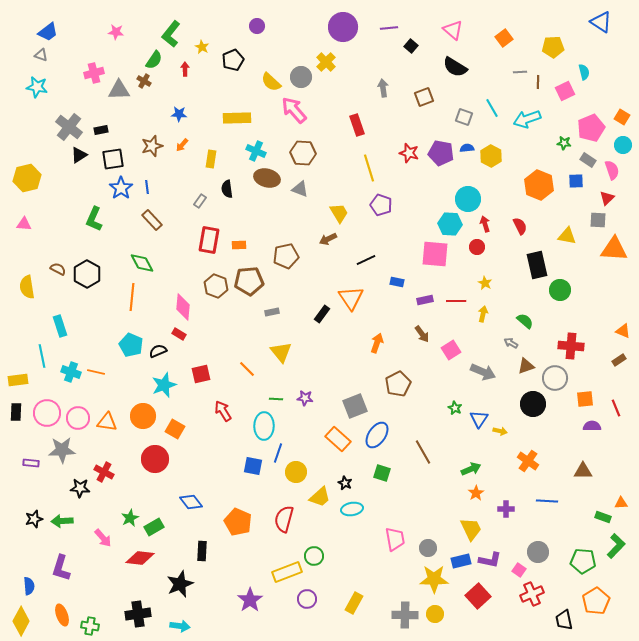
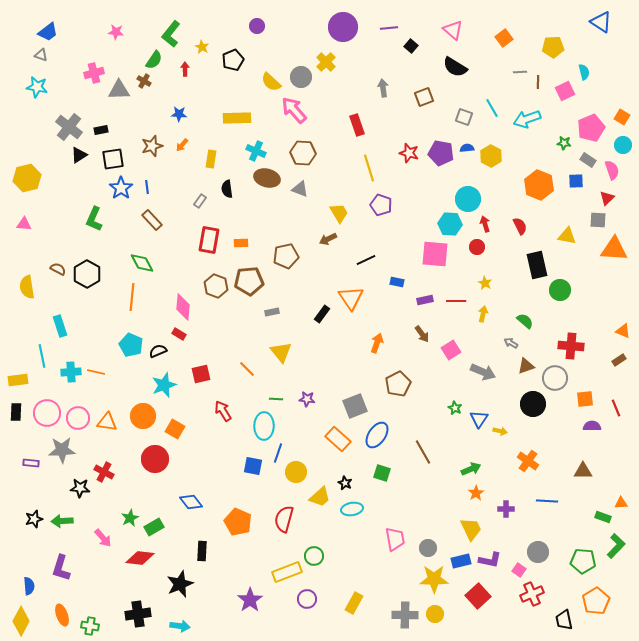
orange rectangle at (239, 245): moved 2 px right, 2 px up
cyan cross at (71, 372): rotated 24 degrees counterclockwise
purple star at (305, 398): moved 2 px right, 1 px down
